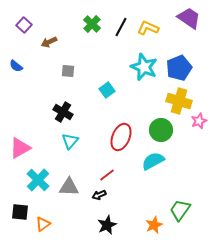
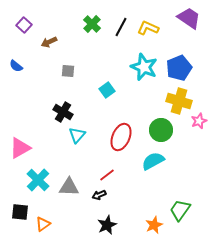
cyan triangle: moved 7 px right, 6 px up
